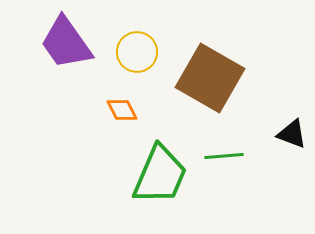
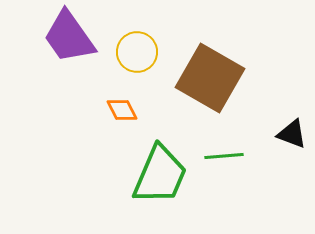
purple trapezoid: moved 3 px right, 6 px up
